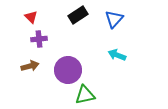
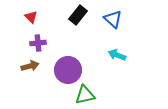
black rectangle: rotated 18 degrees counterclockwise
blue triangle: moved 1 px left; rotated 30 degrees counterclockwise
purple cross: moved 1 px left, 4 px down
